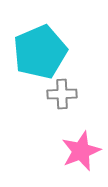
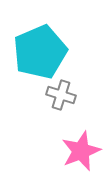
gray cross: moved 1 px left, 1 px down; rotated 20 degrees clockwise
